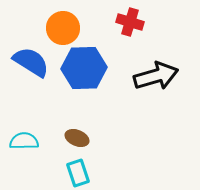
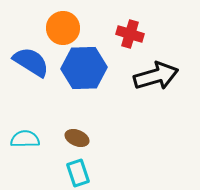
red cross: moved 12 px down
cyan semicircle: moved 1 px right, 2 px up
